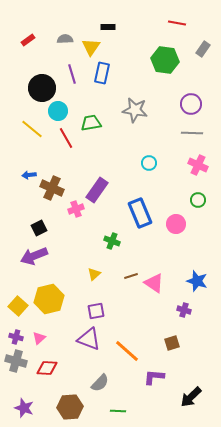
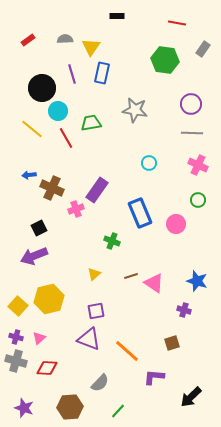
black rectangle at (108, 27): moved 9 px right, 11 px up
green line at (118, 411): rotated 49 degrees counterclockwise
